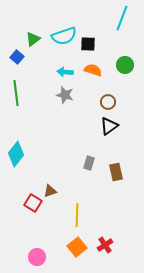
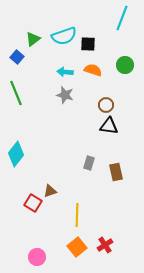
green line: rotated 15 degrees counterclockwise
brown circle: moved 2 px left, 3 px down
black triangle: rotated 42 degrees clockwise
